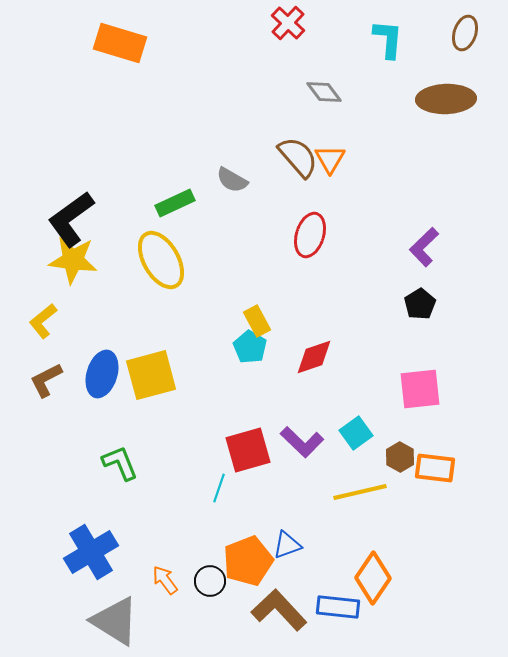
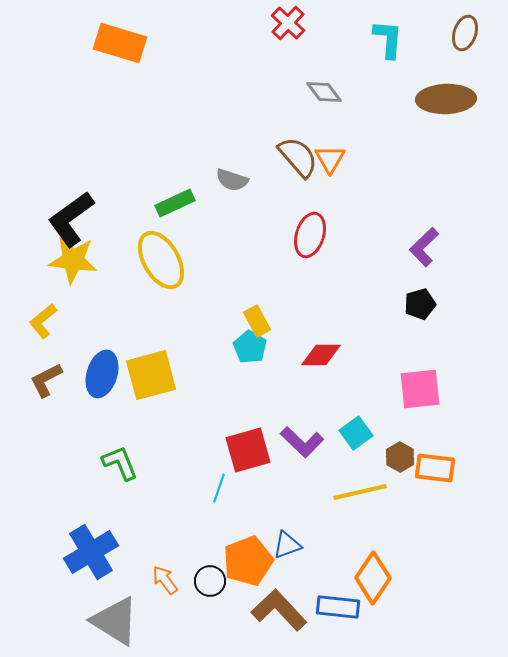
gray semicircle at (232, 180): rotated 12 degrees counterclockwise
black pentagon at (420, 304): rotated 16 degrees clockwise
red diamond at (314, 357): moved 7 px right, 2 px up; rotated 18 degrees clockwise
